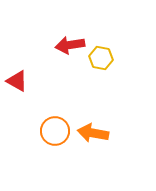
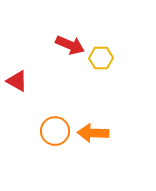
red arrow: rotated 148 degrees counterclockwise
yellow hexagon: rotated 10 degrees counterclockwise
orange arrow: rotated 8 degrees counterclockwise
